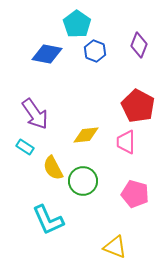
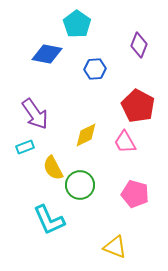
blue hexagon: moved 18 px down; rotated 25 degrees counterclockwise
yellow diamond: rotated 20 degrees counterclockwise
pink trapezoid: moved 1 px left; rotated 30 degrees counterclockwise
cyan rectangle: rotated 54 degrees counterclockwise
green circle: moved 3 px left, 4 px down
cyan L-shape: moved 1 px right
